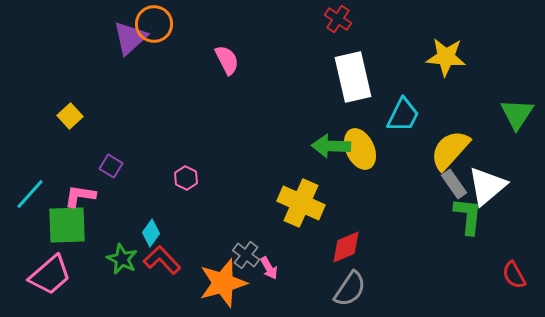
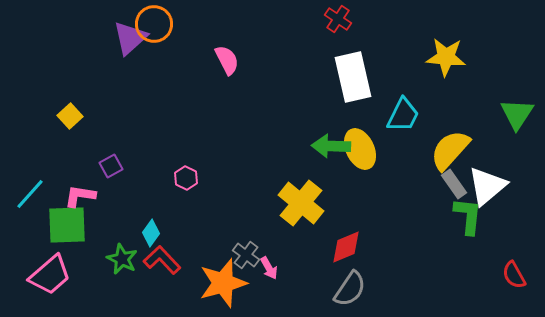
purple square: rotated 30 degrees clockwise
yellow cross: rotated 15 degrees clockwise
